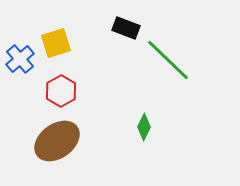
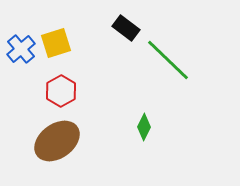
black rectangle: rotated 16 degrees clockwise
blue cross: moved 1 px right, 10 px up
